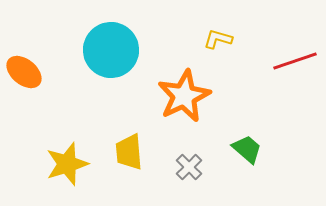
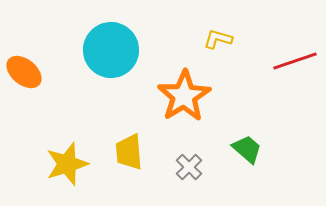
orange star: rotated 6 degrees counterclockwise
